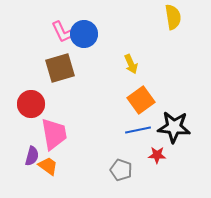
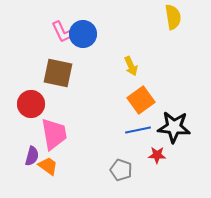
blue circle: moved 1 px left
yellow arrow: moved 2 px down
brown square: moved 2 px left, 5 px down; rotated 28 degrees clockwise
